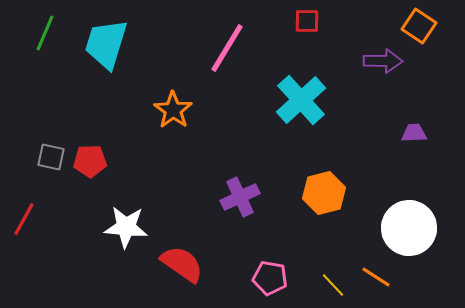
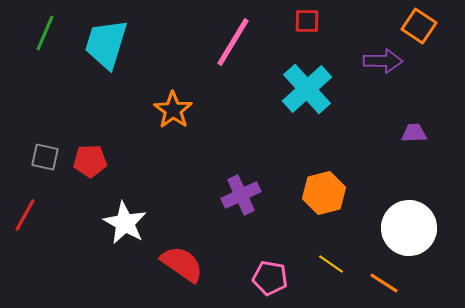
pink line: moved 6 px right, 6 px up
cyan cross: moved 6 px right, 11 px up
gray square: moved 6 px left
purple cross: moved 1 px right, 2 px up
red line: moved 1 px right, 4 px up
white star: moved 1 px left, 4 px up; rotated 24 degrees clockwise
orange line: moved 8 px right, 6 px down
yellow line: moved 2 px left, 21 px up; rotated 12 degrees counterclockwise
